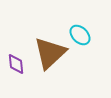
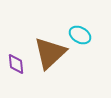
cyan ellipse: rotated 15 degrees counterclockwise
